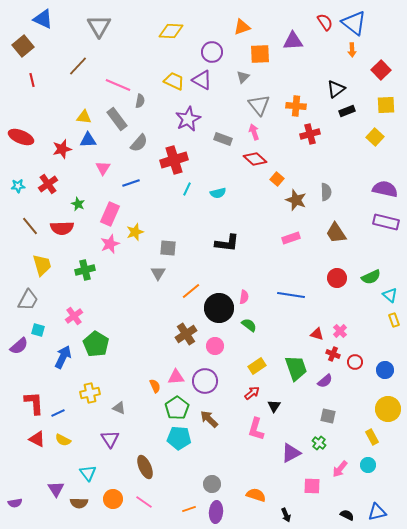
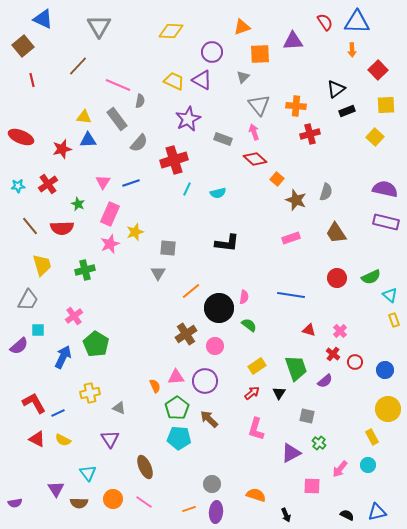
blue triangle at (354, 23): moved 3 px right, 1 px up; rotated 36 degrees counterclockwise
red square at (381, 70): moved 3 px left
pink triangle at (103, 168): moved 14 px down
gray semicircle at (326, 192): rotated 18 degrees clockwise
cyan square at (38, 330): rotated 16 degrees counterclockwise
red triangle at (317, 334): moved 8 px left, 4 px up
red cross at (333, 354): rotated 16 degrees clockwise
red L-shape at (34, 403): rotated 25 degrees counterclockwise
black triangle at (274, 406): moved 5 px right, 13 px up
gray square at (328, 416): moved 21 px left
